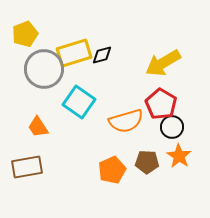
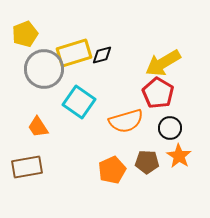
red pentagon: moved 3 px left, 11 px up
black circle: moved 2 px left, 1 px down
